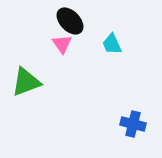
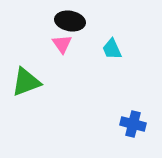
black ellipse: rotated 36 degrees counterclockwise
cyan trapezoid: moved 5 px down
